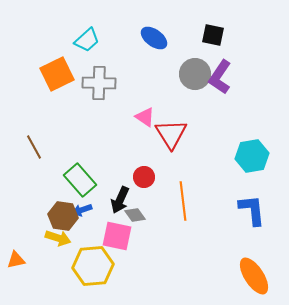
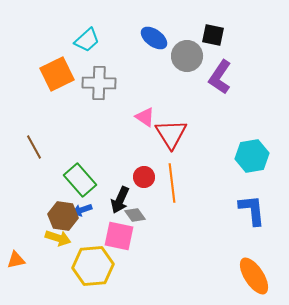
gray circle: moved 8 px left, 18 px up
orange line: moved 11 px left, 18 px up
pink square: moved 2 px right
